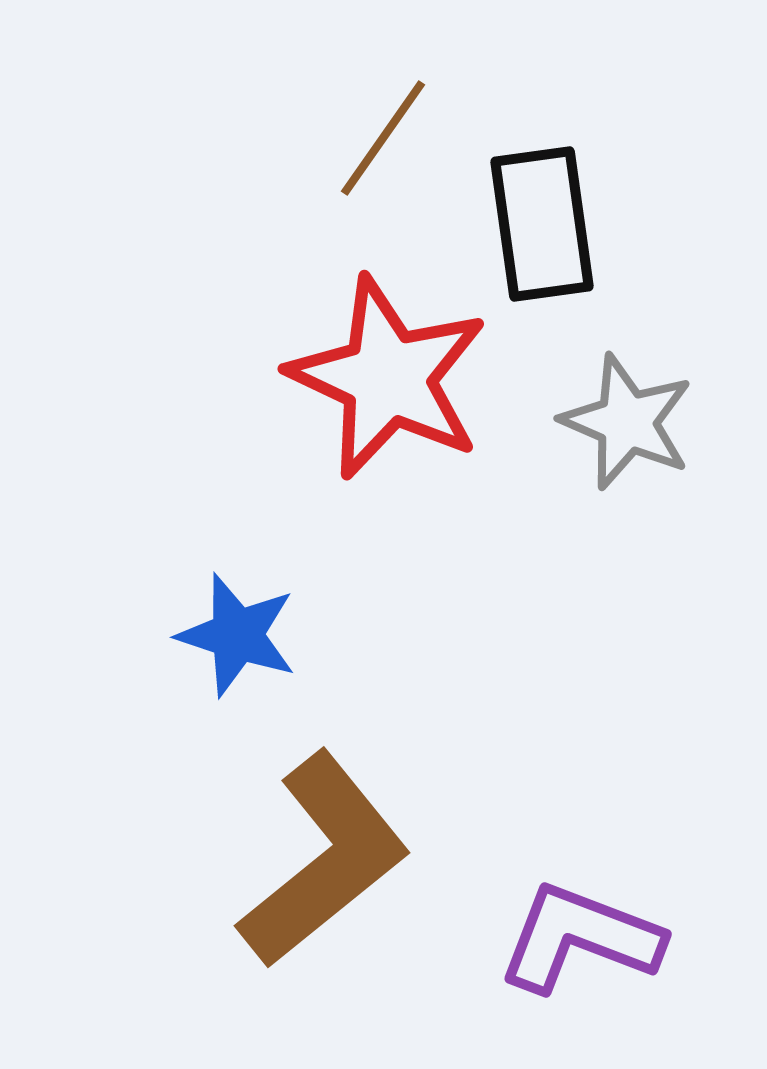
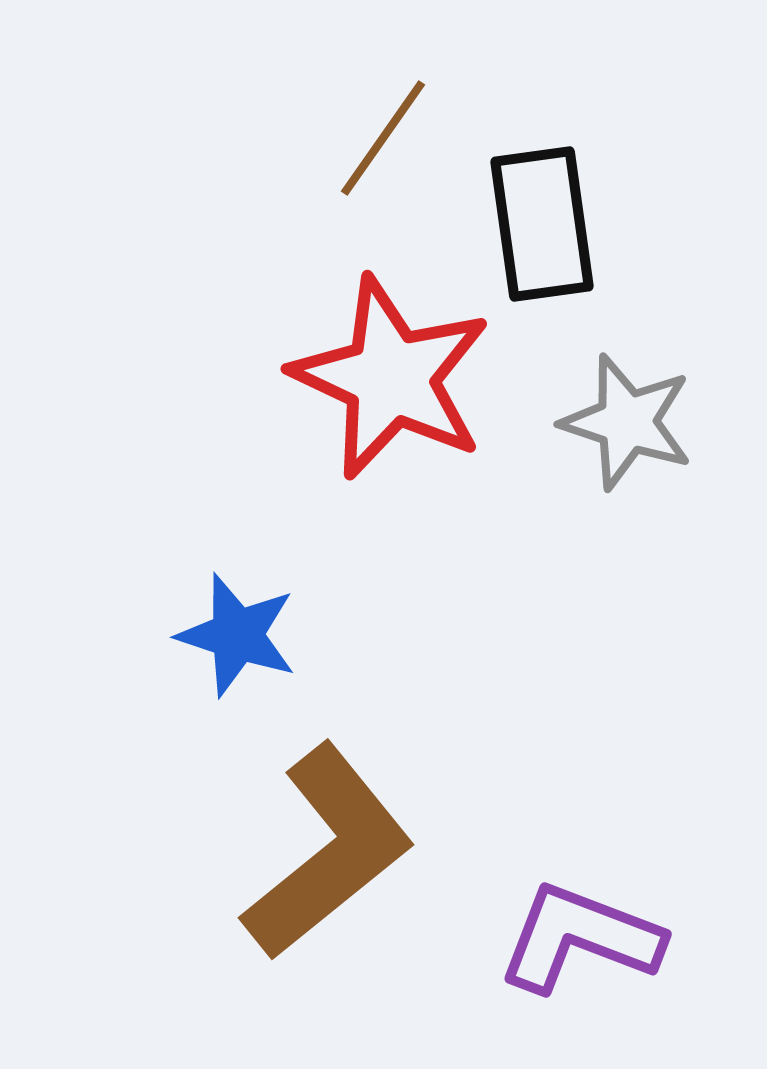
red star: moved 3 px right
gray star: rotated 5 degrees counterclockwise
brown L-shape: moved 4 px right, 8 px up
